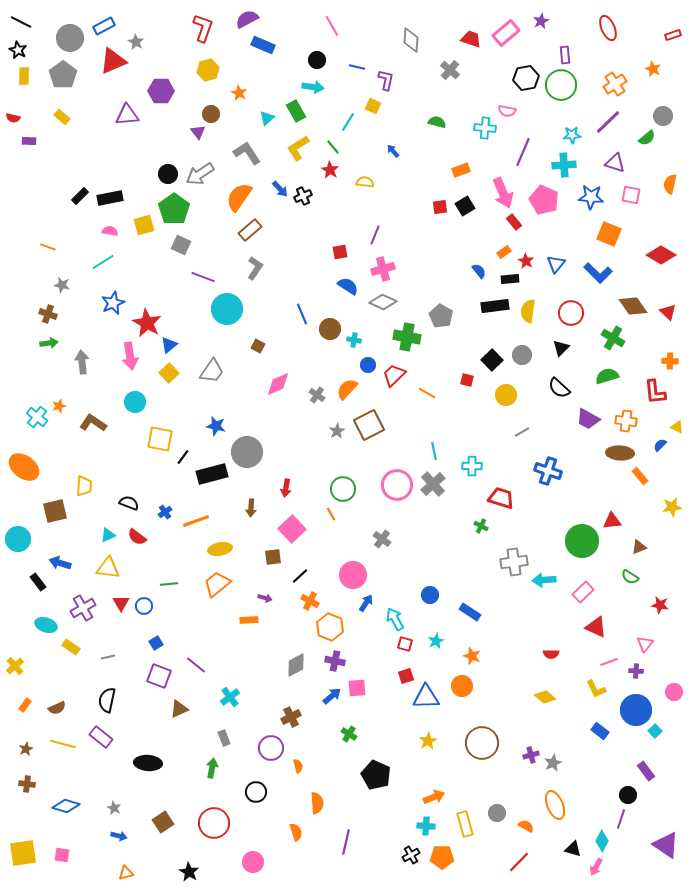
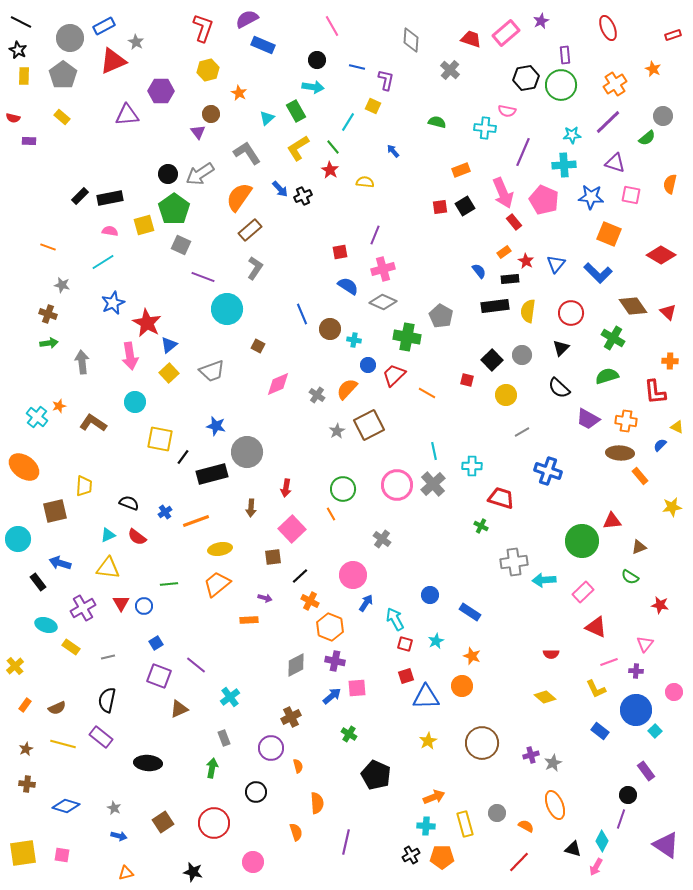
gray trapezoid at (212, 371): rotated 36 degrees clockwise
black star at (189, 872): moved 4 px right; rotated 18 degrees counterclockwise
